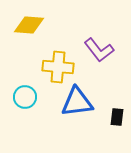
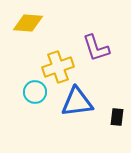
yellow diamond: moved 1 px left, 2 px up
purple L-shape: moved 3 px left, 2 px up; rotated 20 degrees clockwise
yellow cross: rotated 24 degrees counterclockwise
cyan circle: moved 10 px right, 5 px up
